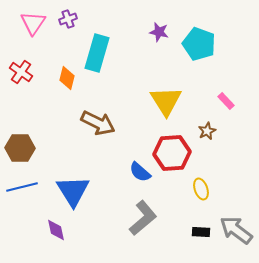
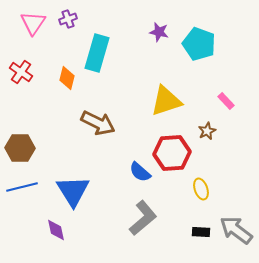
yellow triangle: rotated 44 degrees clockwise
